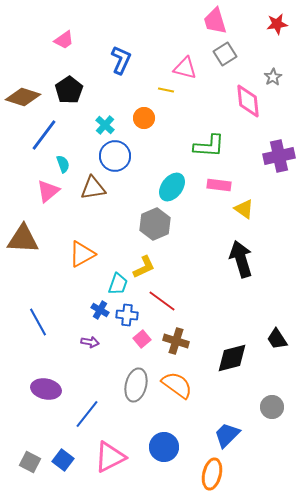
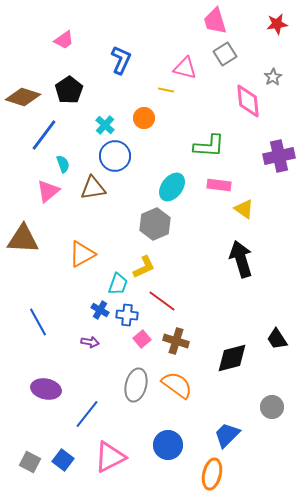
blue circle at (164, 447): moved 4 px right, 2 px up
